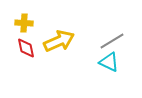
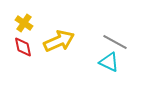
yellow cross: rotated 30 degrees clockwise
gray line: moved 3 px right, 1 px down; rotated 60 degrees clockwise
red diamond: moved 3 px left, 1 px up
